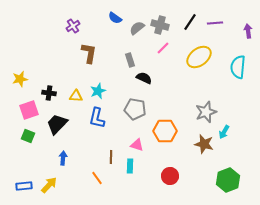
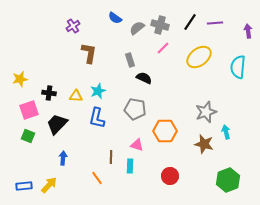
cyan arrow: moved 2 px right; rotated 136 degrees clockwise
